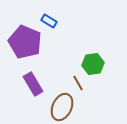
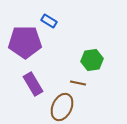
purple pentagon: rotated 24 degrees counterclockwise
green hexagon: moved 1 px left, 4 px up
brown line: rotated 49 degrees counterclockwise
